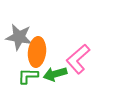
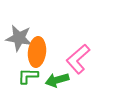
gray star: moved 1 px down
green arrow: moved 2 px right, 6 px down
